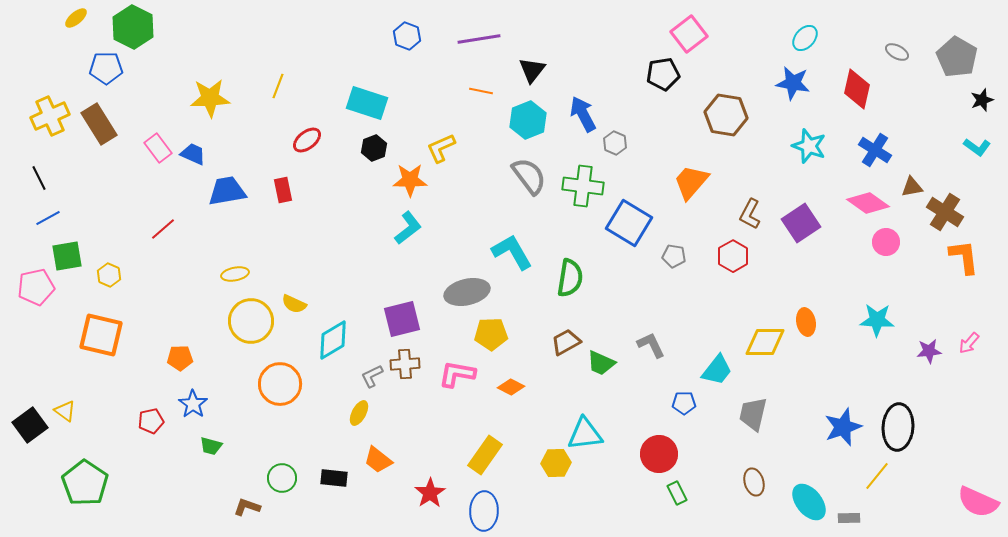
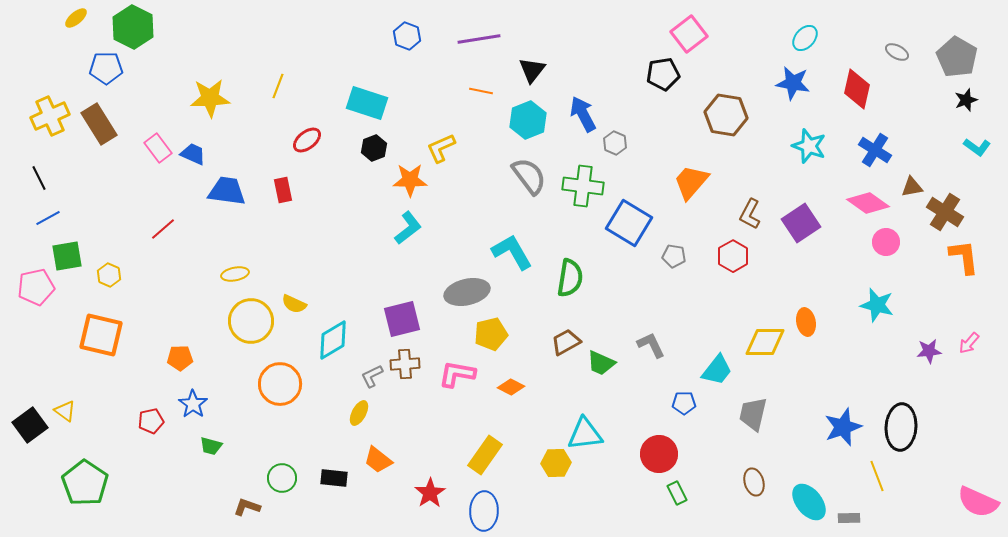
black star at (982, 100): moved 16 px left
blue trapezoid at (227, 191): rotated 18 degrees clockwise
cyan star at (877, 320): moved 15 px up; rotated 12 degrees clockwise
yellow pentagon at (491, 334): rotated 12 degrees counterclockwise
black ellipse at (898, 427): moved 3 px right
yellow line at (877, 476): rotated 60 degrees counterclockwise
